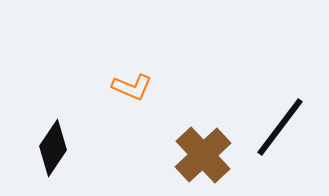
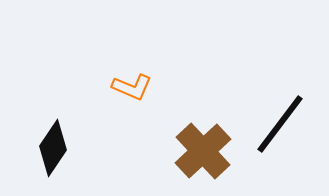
black line: moved 3 px up
brown cross: moved 4 px up
